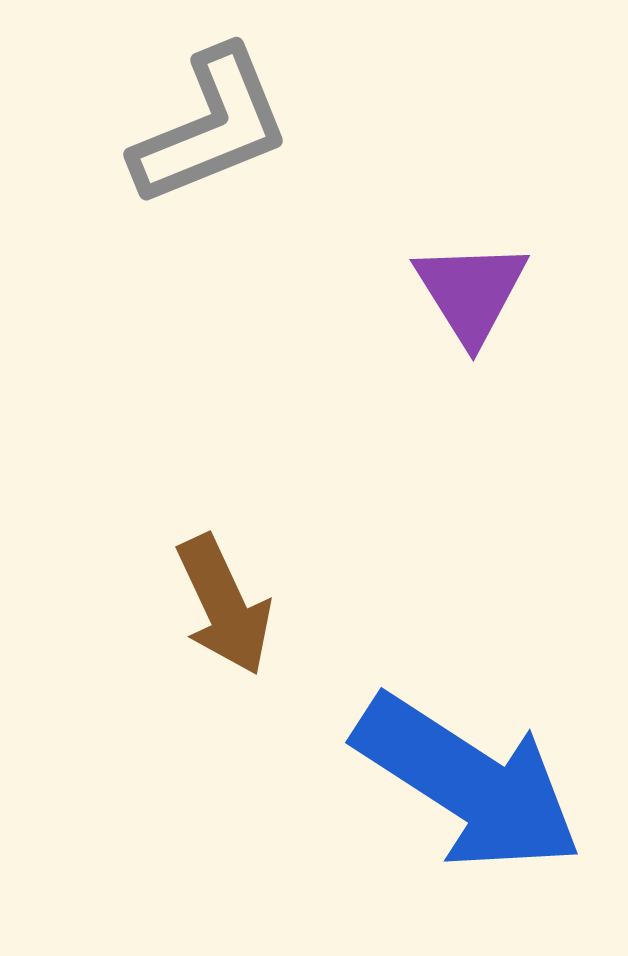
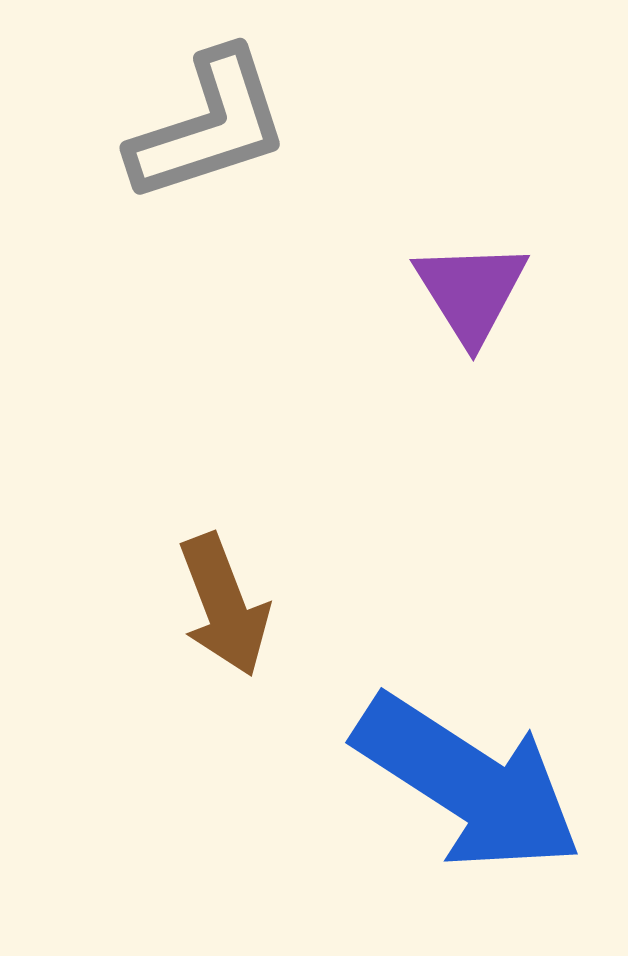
gray L-shape: moved 2 px left, 1 px up; rotated 4 degrees clockwise
brown arrow: rotated 4 degrees clockwise
